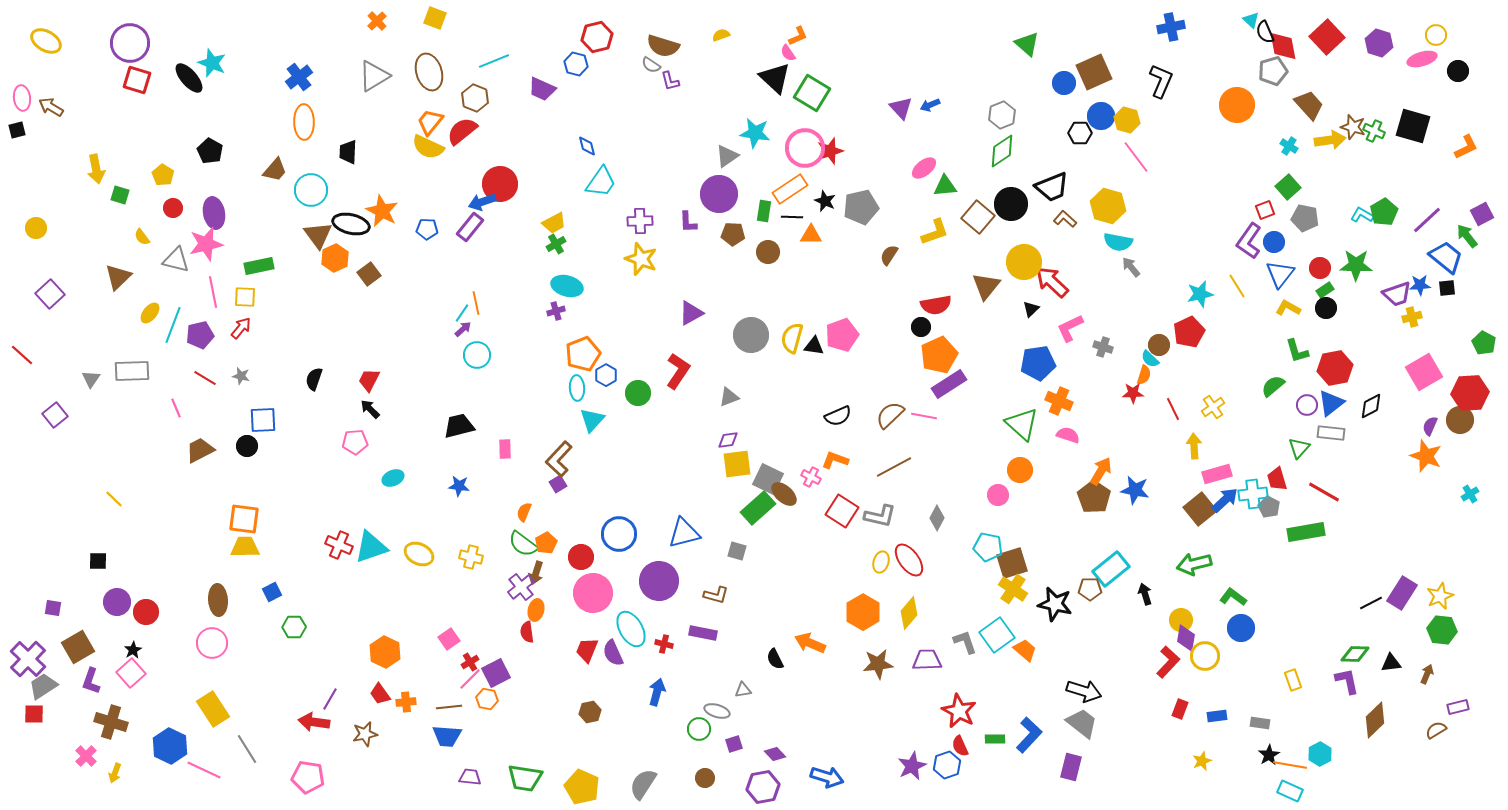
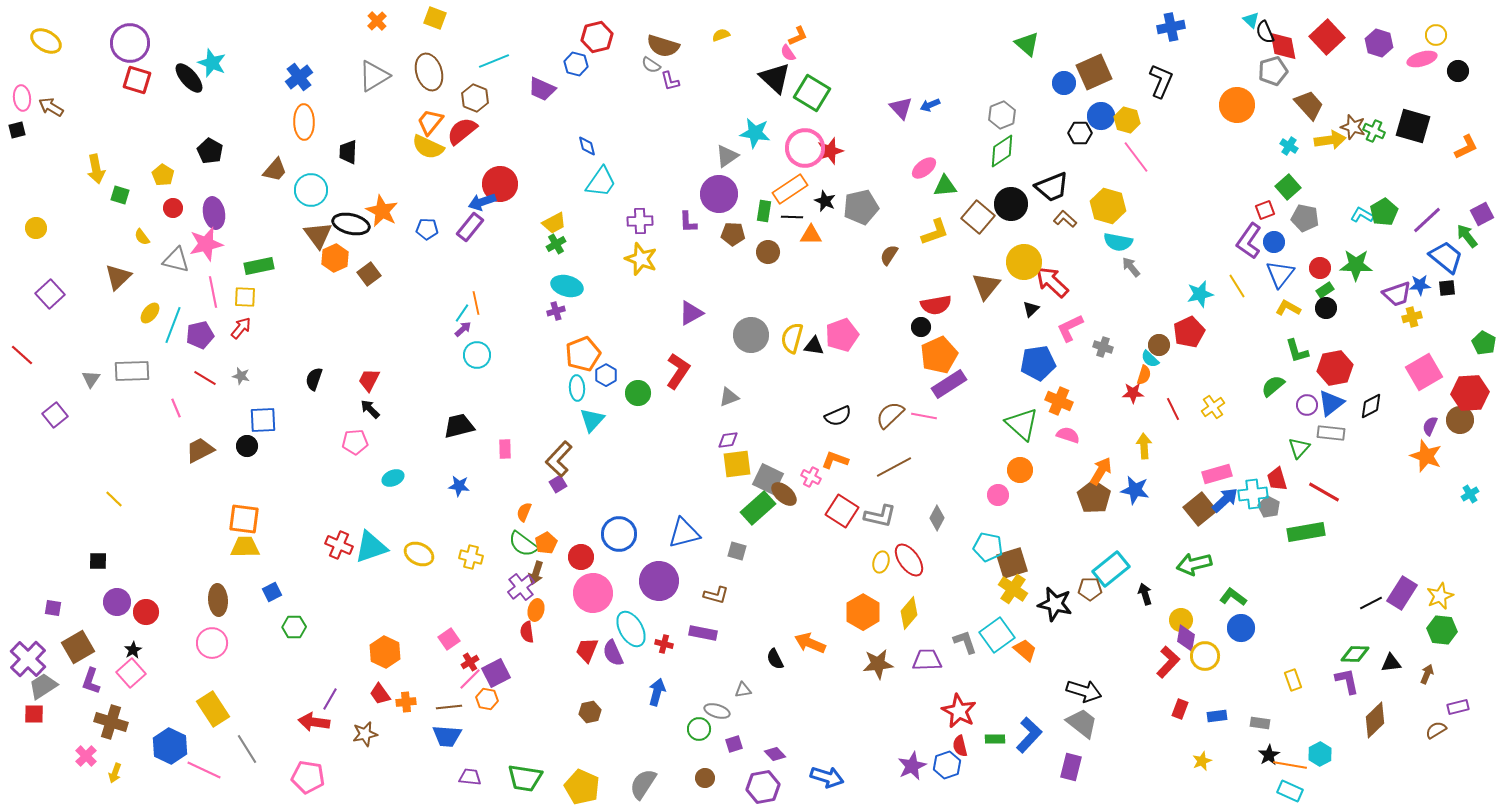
yellow arrow at (1194, 446): moved 50 px left
red semicircle at (960, 746): rotated 10 degrees clockwise
